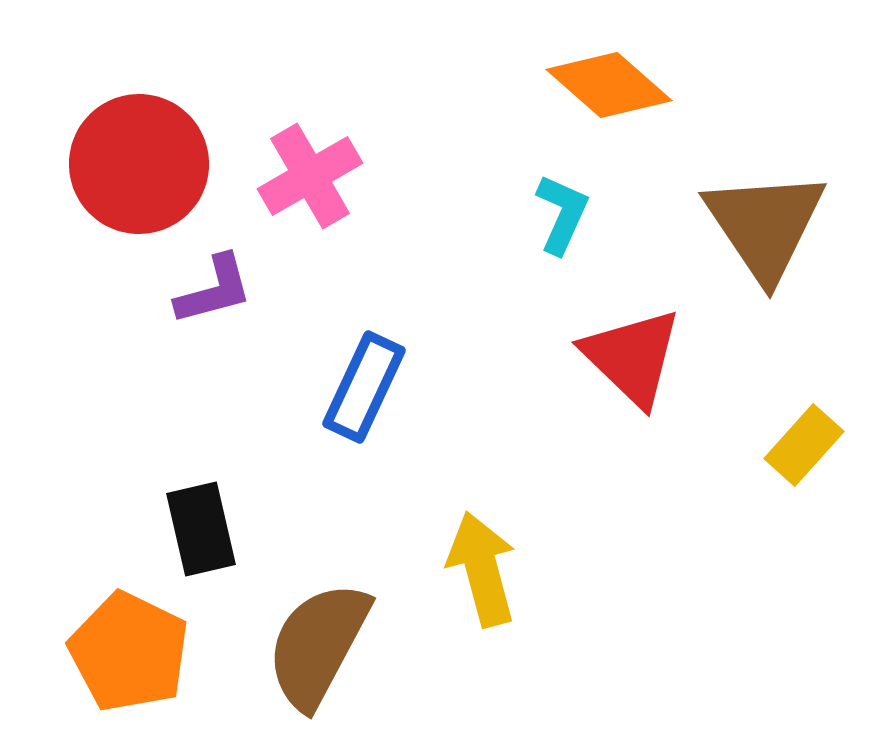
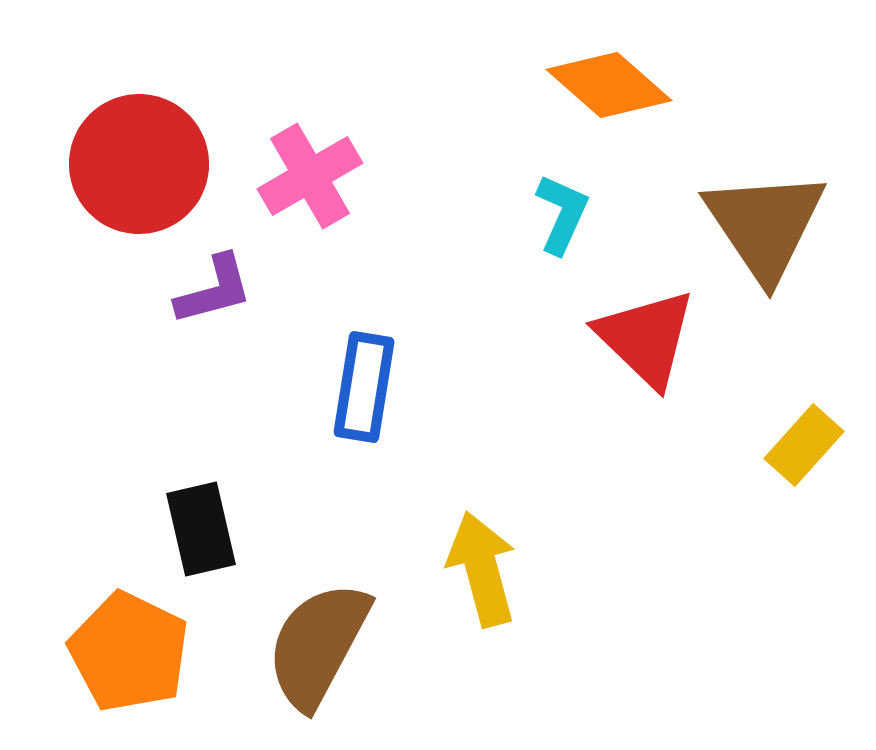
red triangle: moved 14 px right, 19 px up
blue rectangle: rotated 16 degrees counterclockwise
